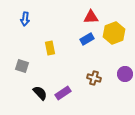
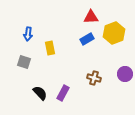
blue arrow: moved 3 px right, 15 px down
gray square: moved 2 px right, 4 px up
purple rectangle: rotated 28 degrees counterclockwise
